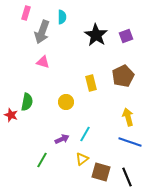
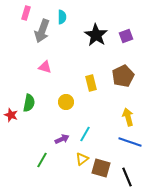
gray arrow: moved 1 px up
pink triangle: moved 2 px right, 5 px down
green semicircle: moved 2 px right, 1 px down
brown square: moved 4 px up
